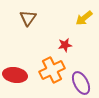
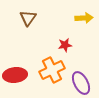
yellow arrow: rotated 144 degrees counterclockwise
red ellipse: rotated 15 degrees counterclockwise
